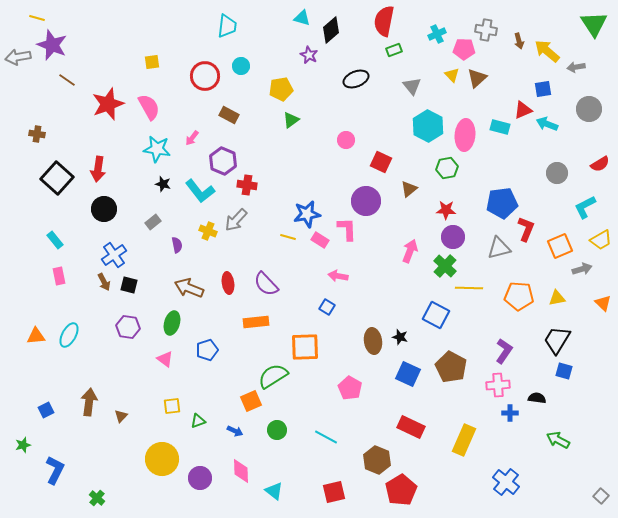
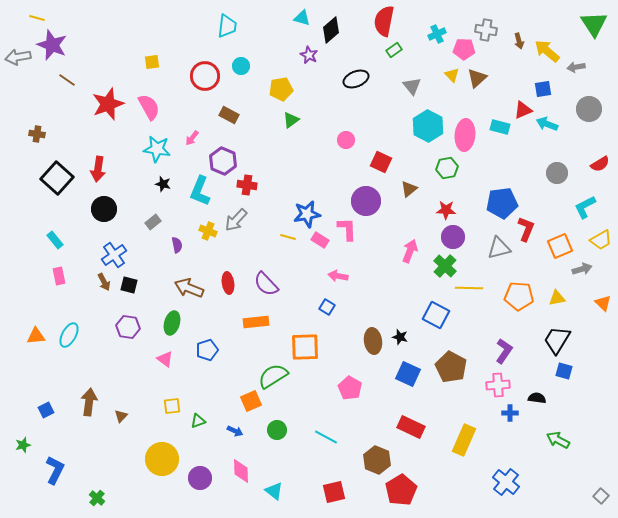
green rectangle at (394, 50): rotated 14 degrees counterclockwise
cyan L-shape at (200, 191): rotated 60 degrees clockwise
